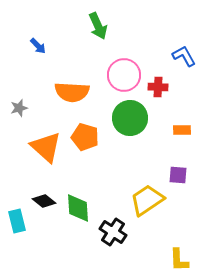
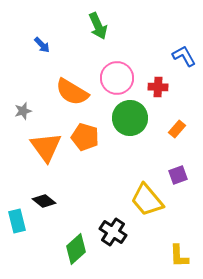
blue arrow: moved 4 px right, 1 px up
pink circle: moved 7 px left, 3 px down
orange semicircle: rotated 28 degrees clockwise
gray star: moved 4 px right, 3 px down
orange rectangle: moved 5 px left, 1 px up; rotated 48 degrees counterclockwise
orange triangle: rotated 12 degrees clockwise
purple square: rotated 24 degrees counterclockwise
yellow trapezoid: rotated 96 degrees counterclockwise
green diamond: moved 2 px left, 41 px down; rotated 52 degrees clockwise
yellow L-shape: moved 4 px up
